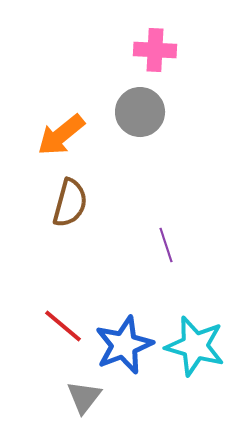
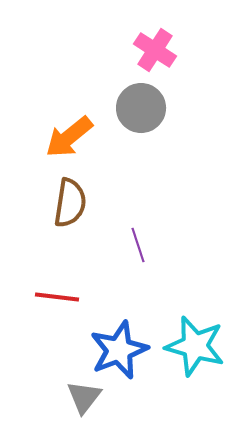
pink cross: rotated 30 degrees clockwise
gray circle: moved 1 px right, 4 px up
orange arrow: moved 8 px right, 2 px down
brown semicircle: rotated 6 degrees counterclockwise
purple line: moved 28 px left
red line: moved 6 px left, 29 px up; rotated 33 degrees counterclockwise
blue star: moved 5 px left, 5 px down
